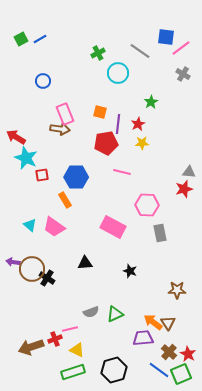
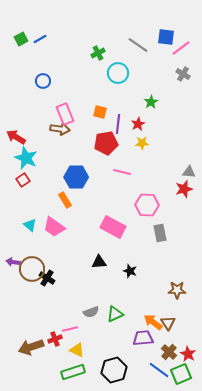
gray line at (140, 51): moved 2 px left, 6 px up
red square at (42, 175): moved 19 px left, 5 px down; rotated 24 degrees counterclockwise
black triangle at (85, 263): moved 14 px right, 1 px up
